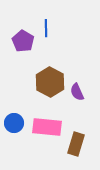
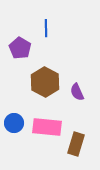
purple pentagon: moved 3 px left, 7 px down
brown hexagon: moved 5 px left
